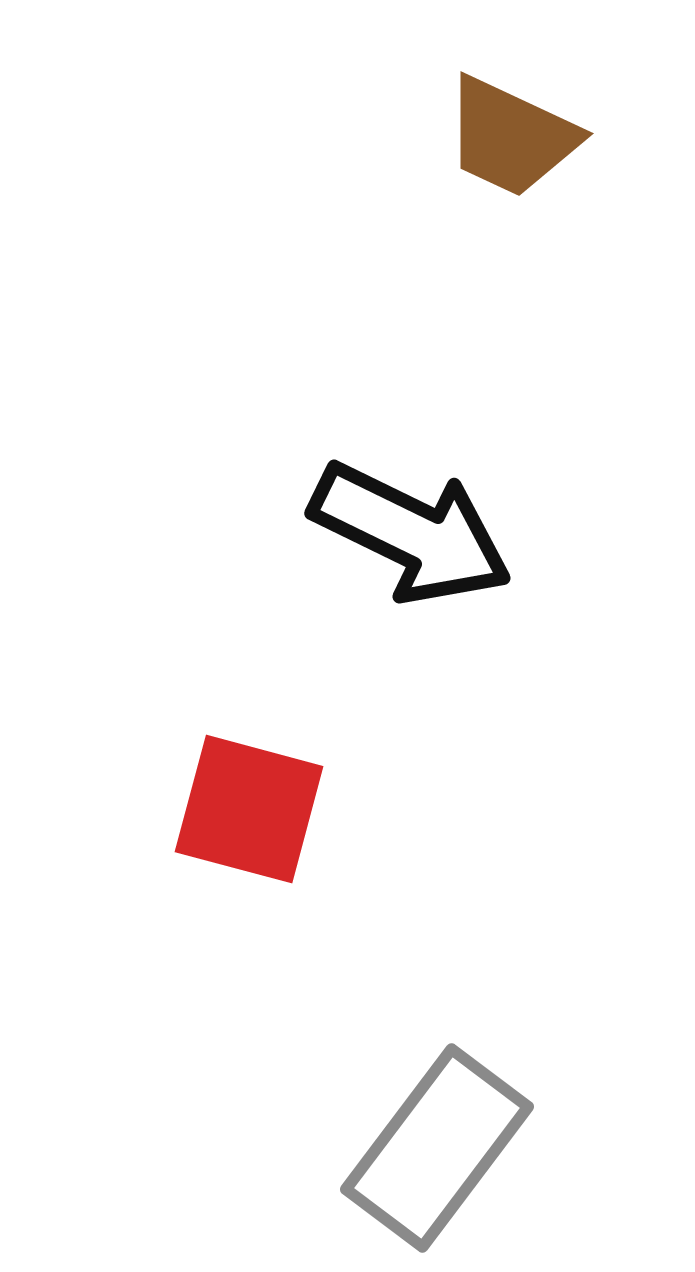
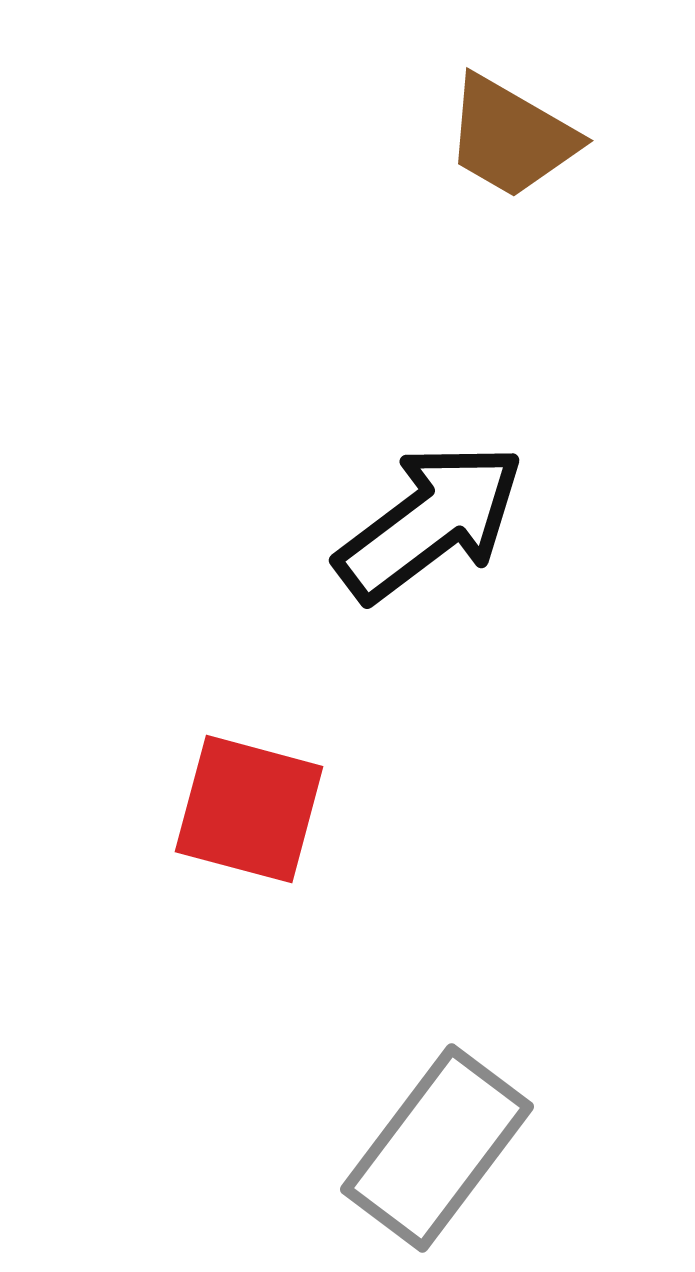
brown trapezoid: rotated 5 degrees clockwise
black arrow: moved 19 px right, 11 px up; rotated 63 degrees counterclockwise
